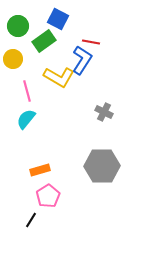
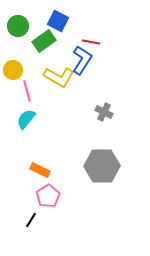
blue square: moved 2 px down
yellow circle: moved 11 px down
orange rectangle: rotated 42 degrees clockwise
